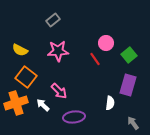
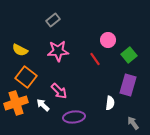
pink circle: moved 2 px right, 3 px up
